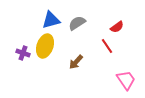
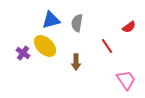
gray semicircle: rotated 48 degrees counterclockwise
red semicircle: moved 12 px right
yellow ellipse: rotated 65 degrees counterclockwise
purple cross: rotated 16 degrees clockwise
brown arrow: rotated 42 degrees counterclockwise
